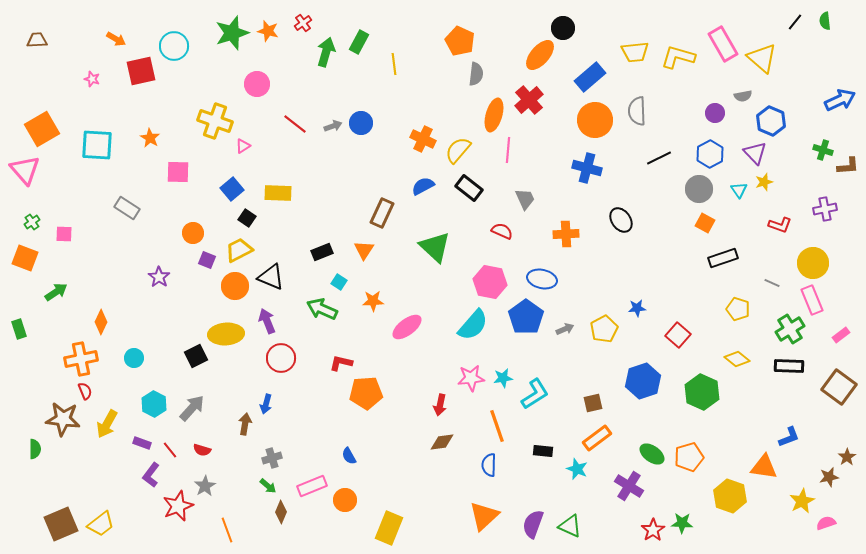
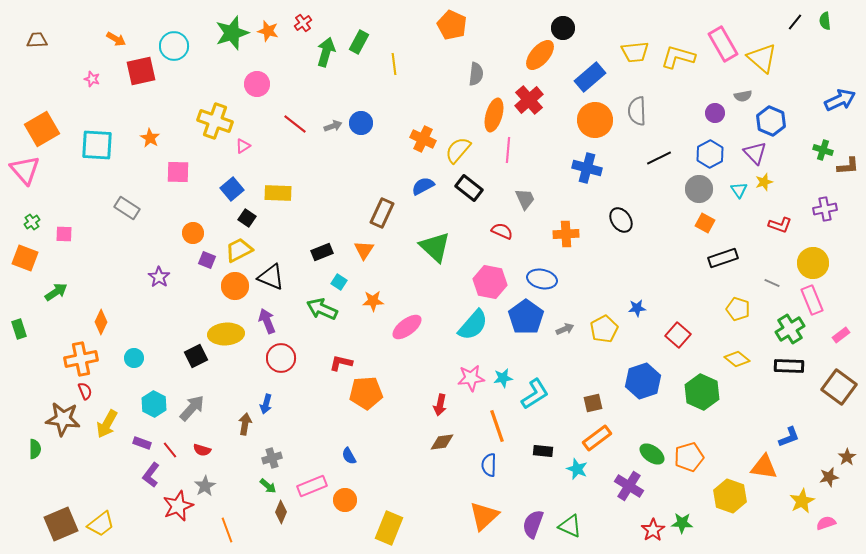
orange pentagon at (460, 41): moved 8 px left, 16 px up
